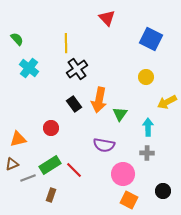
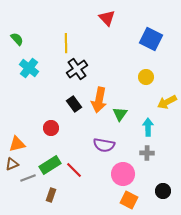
orange triangle: moved 1 px left, 5 px down
